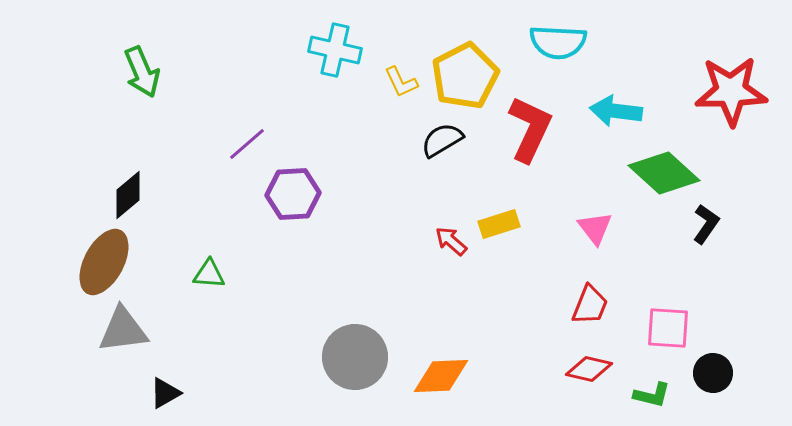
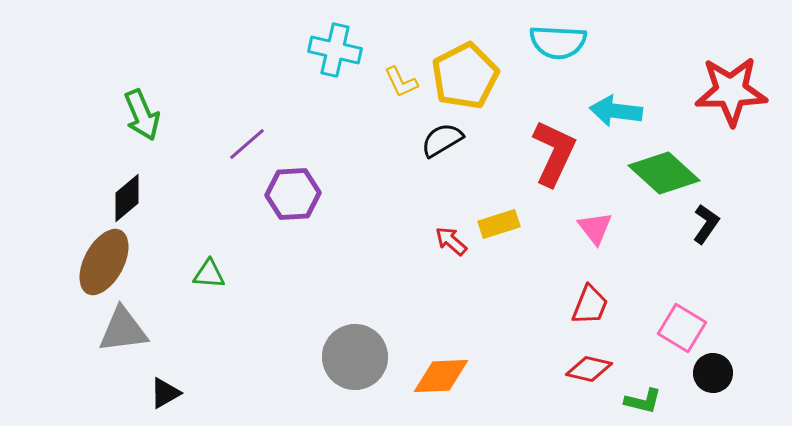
green arrow: moved 43 px down
red L-shape: moved 24 px right, 24 px down
black diamond: moved 1 px left, 3 px down
pink square: moved 14 px right; rotated 27 degrees clockwise
green L-shape: moved 9 px left, 6 px down
